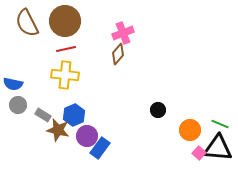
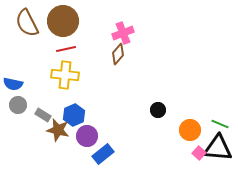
brown circle: moved 2 px left
blue rectangle: moved 3 px right, 6 px down; rotated 15 degrees clockwise
